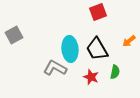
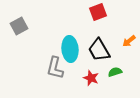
gray square: moved 5 px right, 9 px up
black trapezoid: moved 2 px right, 1 px down
gray L-shape: rotated 105 degrees counterclockwise
green semicircle: rotated 120 degrees counterclockwise
red star: moved 1 px down
